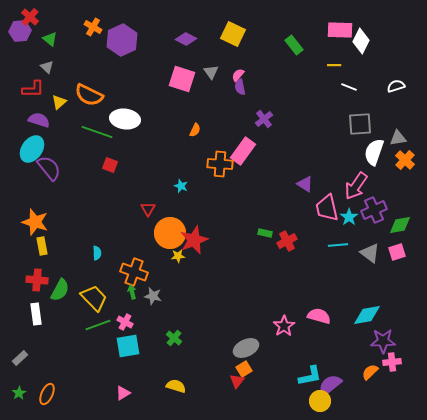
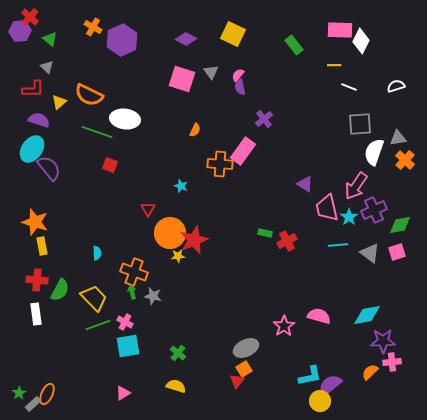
green cross at (174, 338): moved 4 px right, 15 px down
gray rectangle at (20, 358): moved 13 px right, 46 px down
